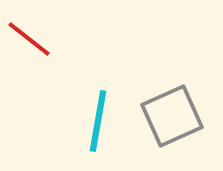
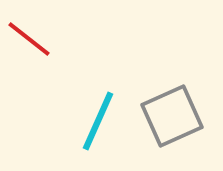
cyan line: rotated 14 degrees clockwise
